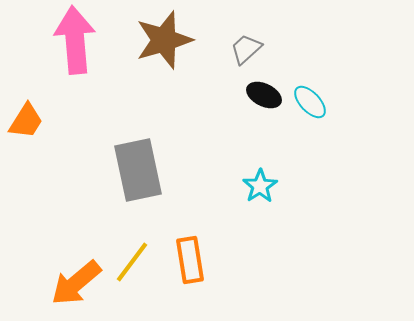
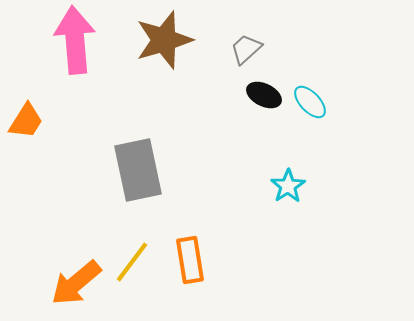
cyan star: moved 28 px right
